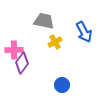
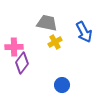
gray trapezoid: moved 3 px right, 2 px down
pink cross: moved 3 px up
